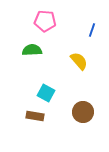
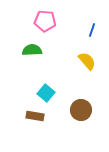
yellow semicircle: moved 8 px right
cyan square: rotated 12 degrees clockwise
brown circle: moved 2 px left, 2 px up
